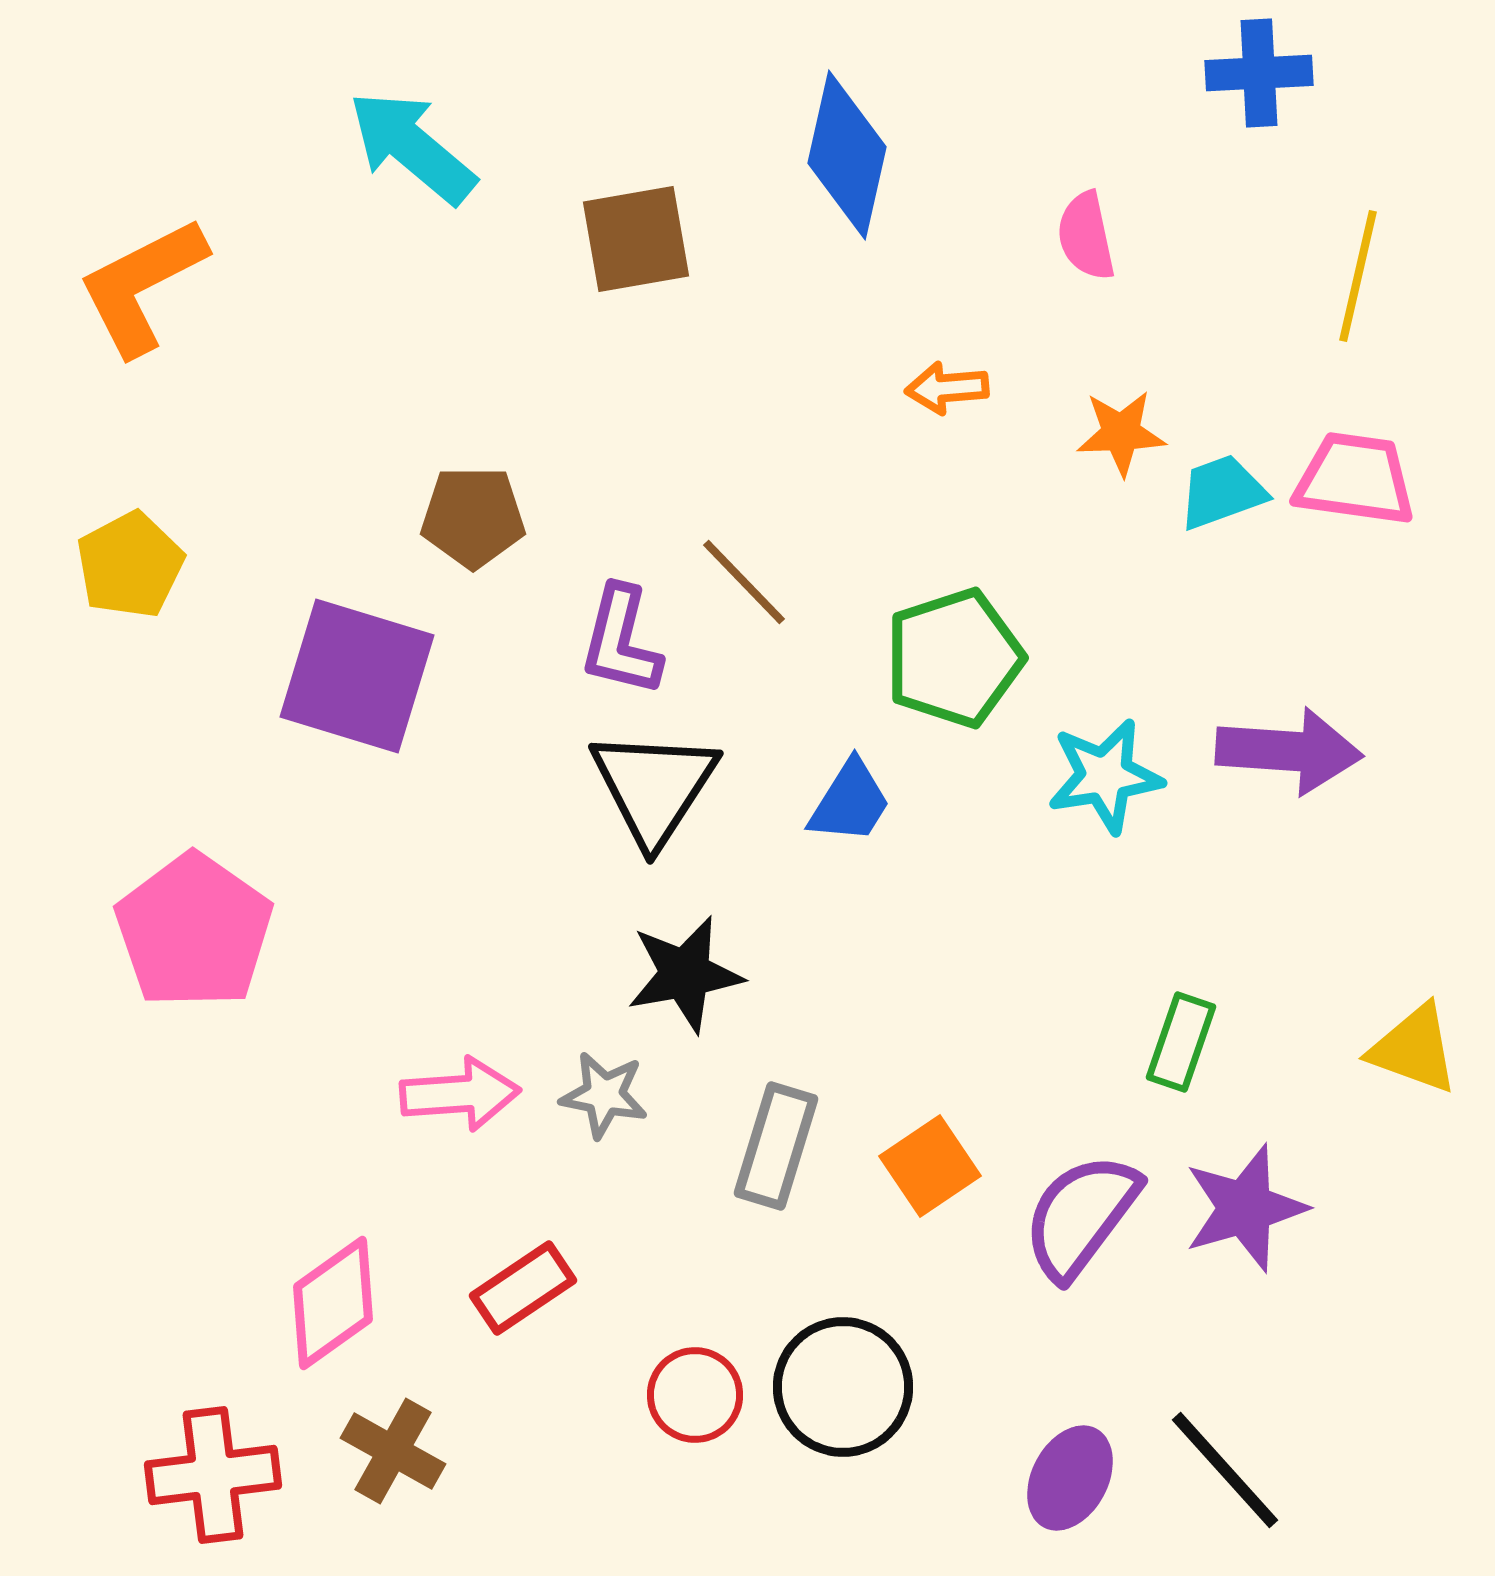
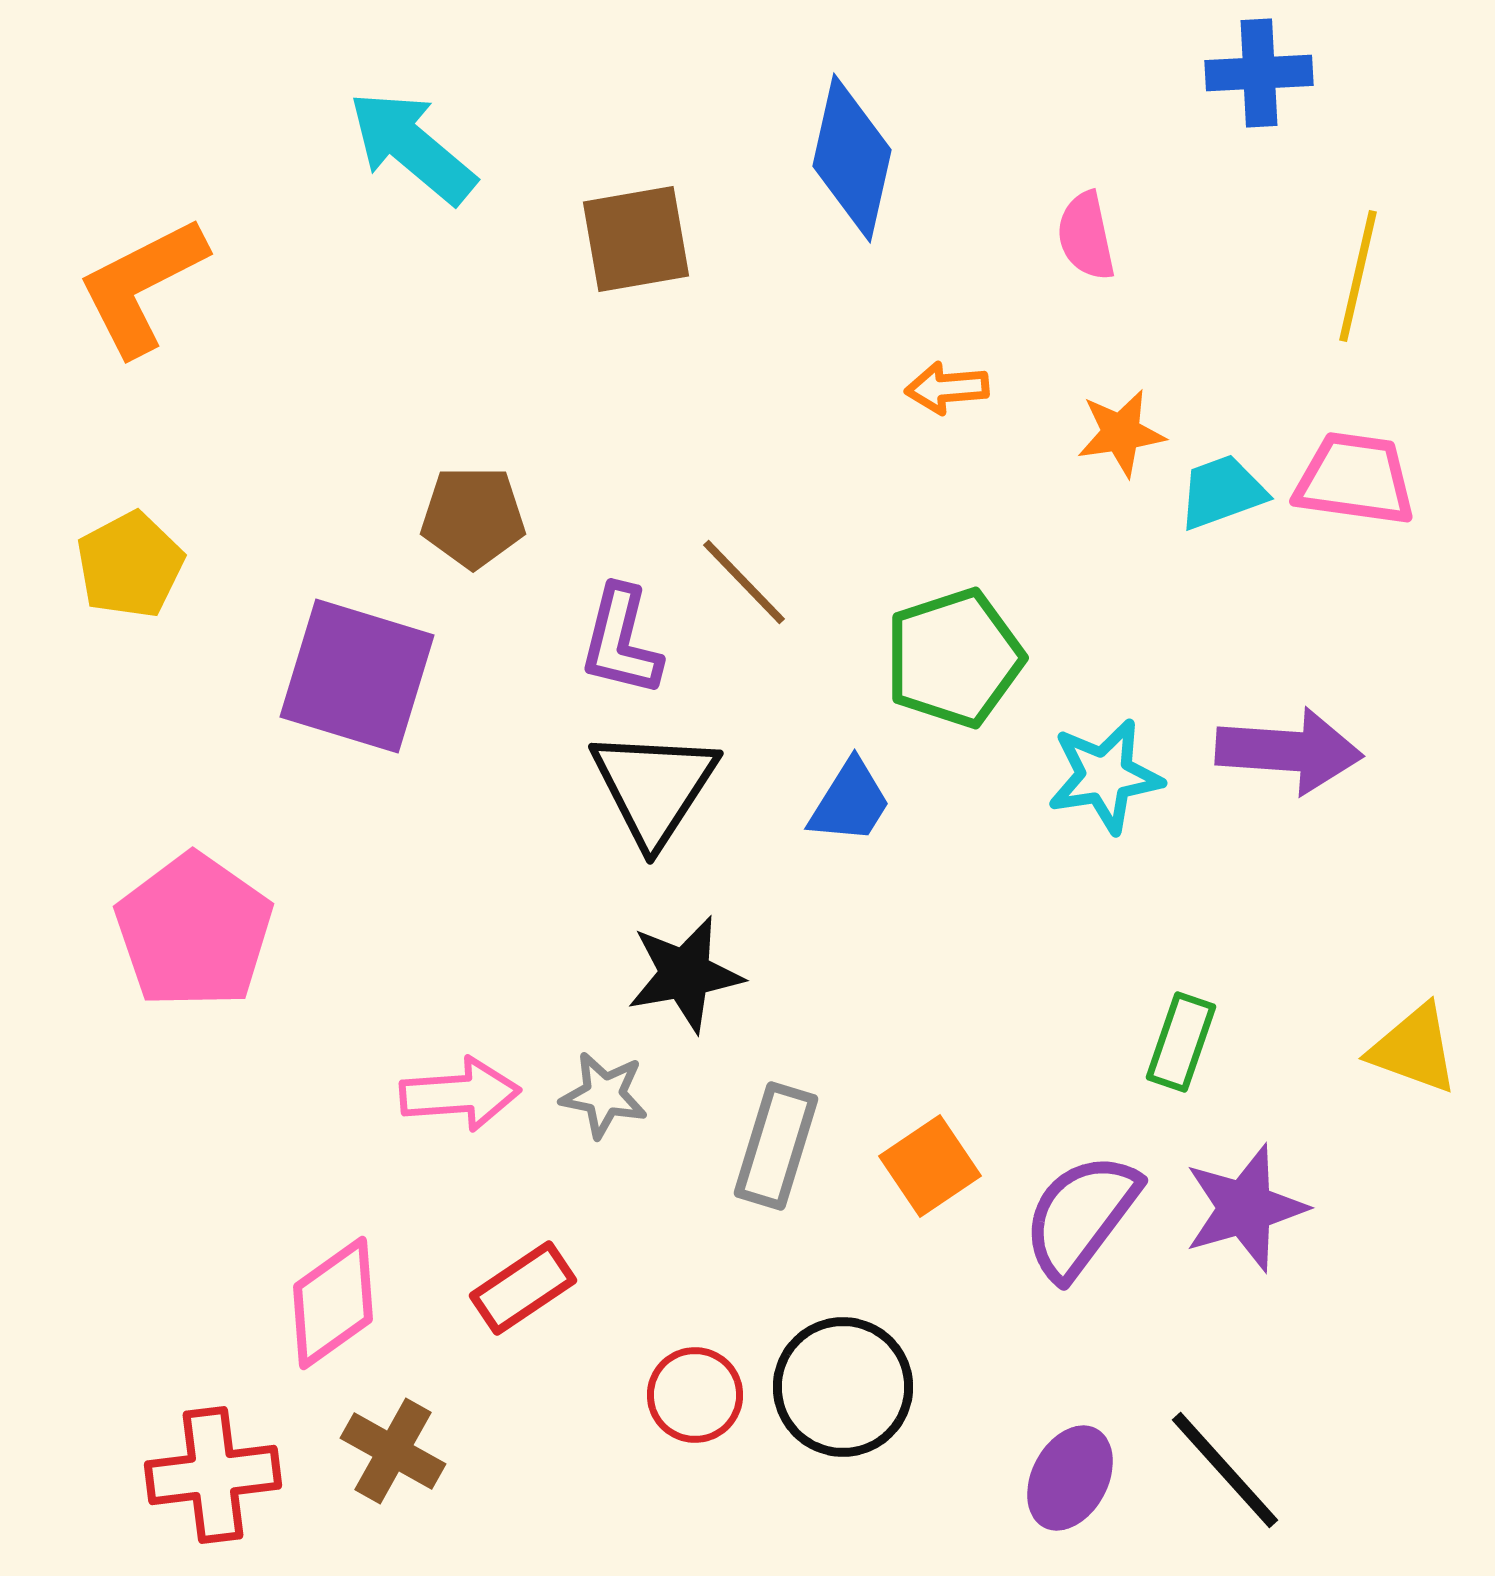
blue diamond: moved 5 px right, 3 px down
orange star: rotated 6 degrees counterclockwise
